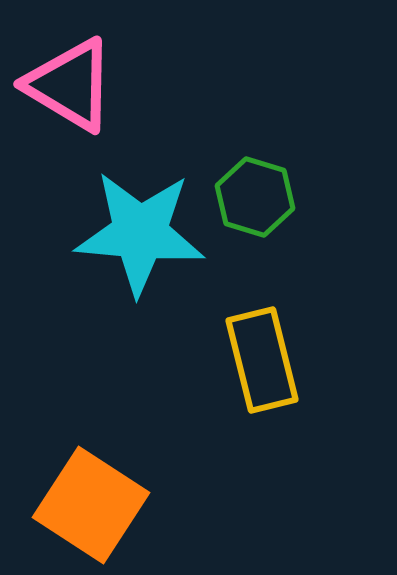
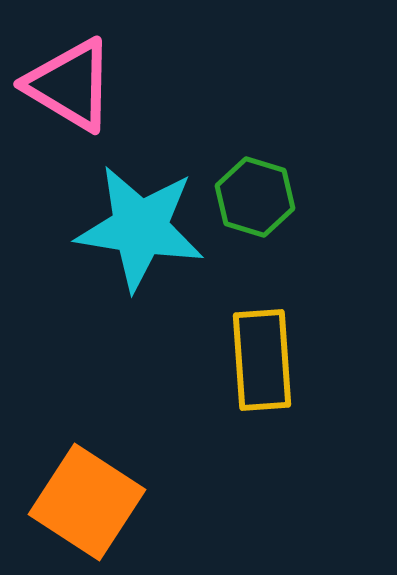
cyan star: moved 5 px up; rotated 4 degrees clockwise
yellow rectangle: rotated 10 degrees clockwise
orange square: moved 4 px left, 3 px up
